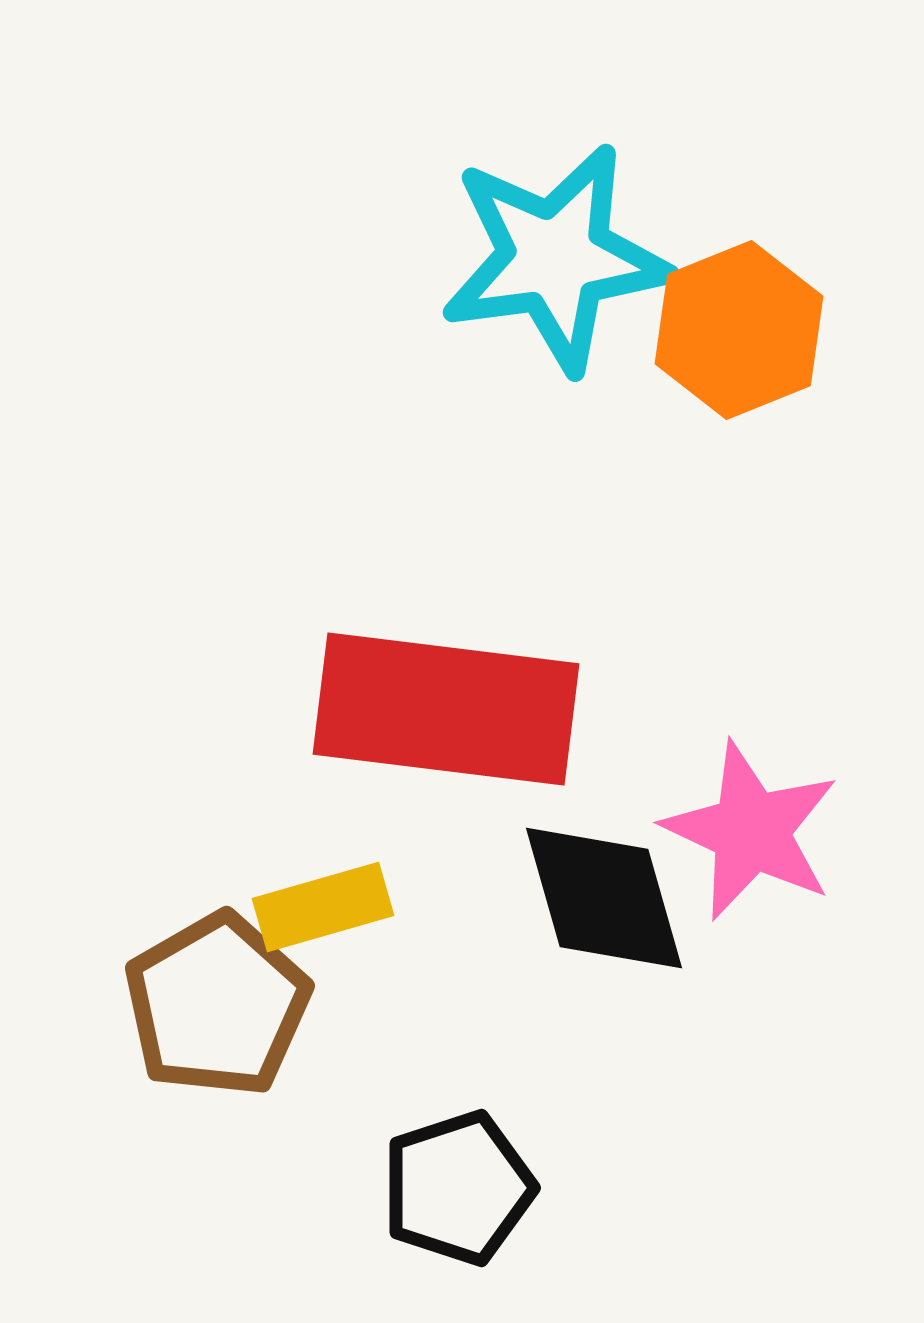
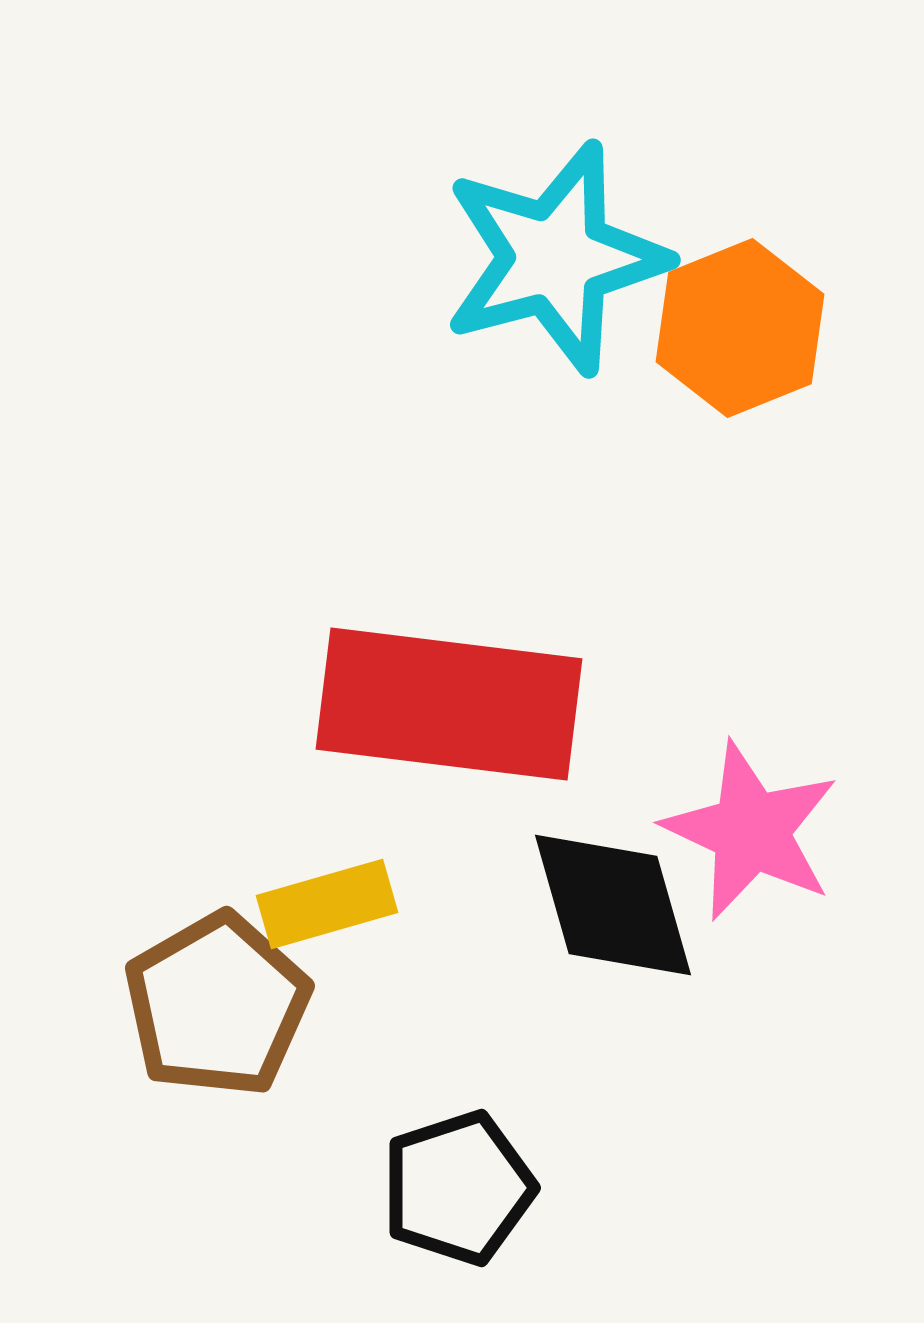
cyan star: rotated 7 degrees counterclockwise
orange hexagon: moved 1 px right, 2 px up
red rectangle: moved 3 px right, 5 px up
black diamond: moved 9 px right, 7 px down
yellow rectangle: moved 4 px right, 3 px up
